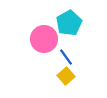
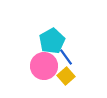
cyan pentagon: moved 17 px left, 18 px down
pink circle: moved 27 px down
